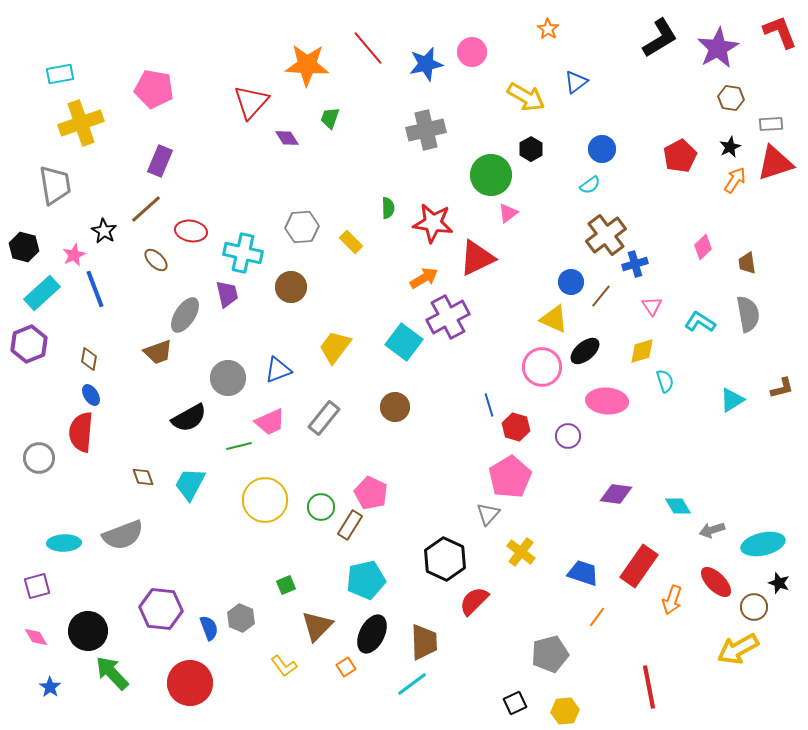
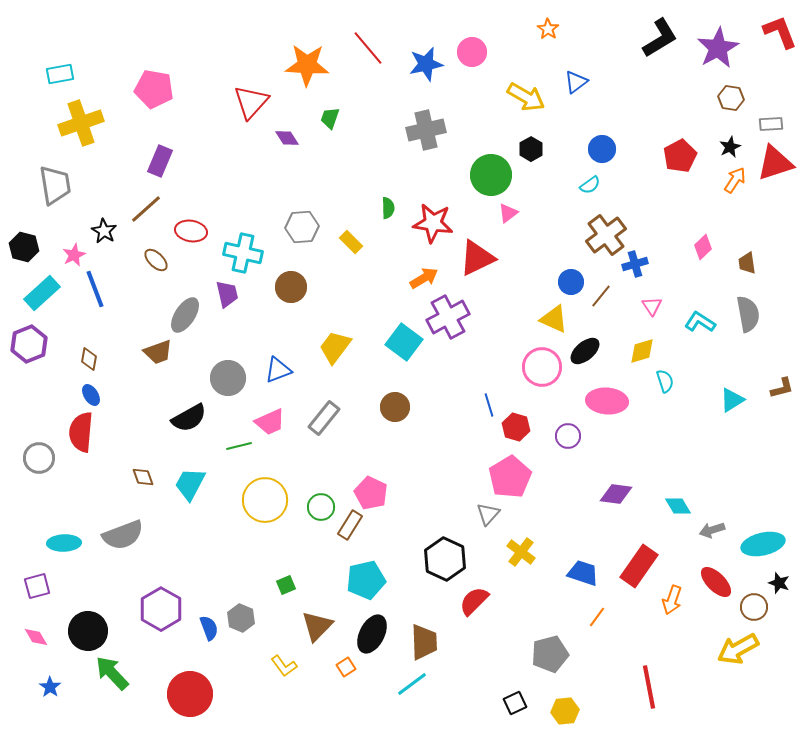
purple hexagon at (161, 609): rotated 24 degrees clockwise
red circle at (190, 683): moved 11 px down
